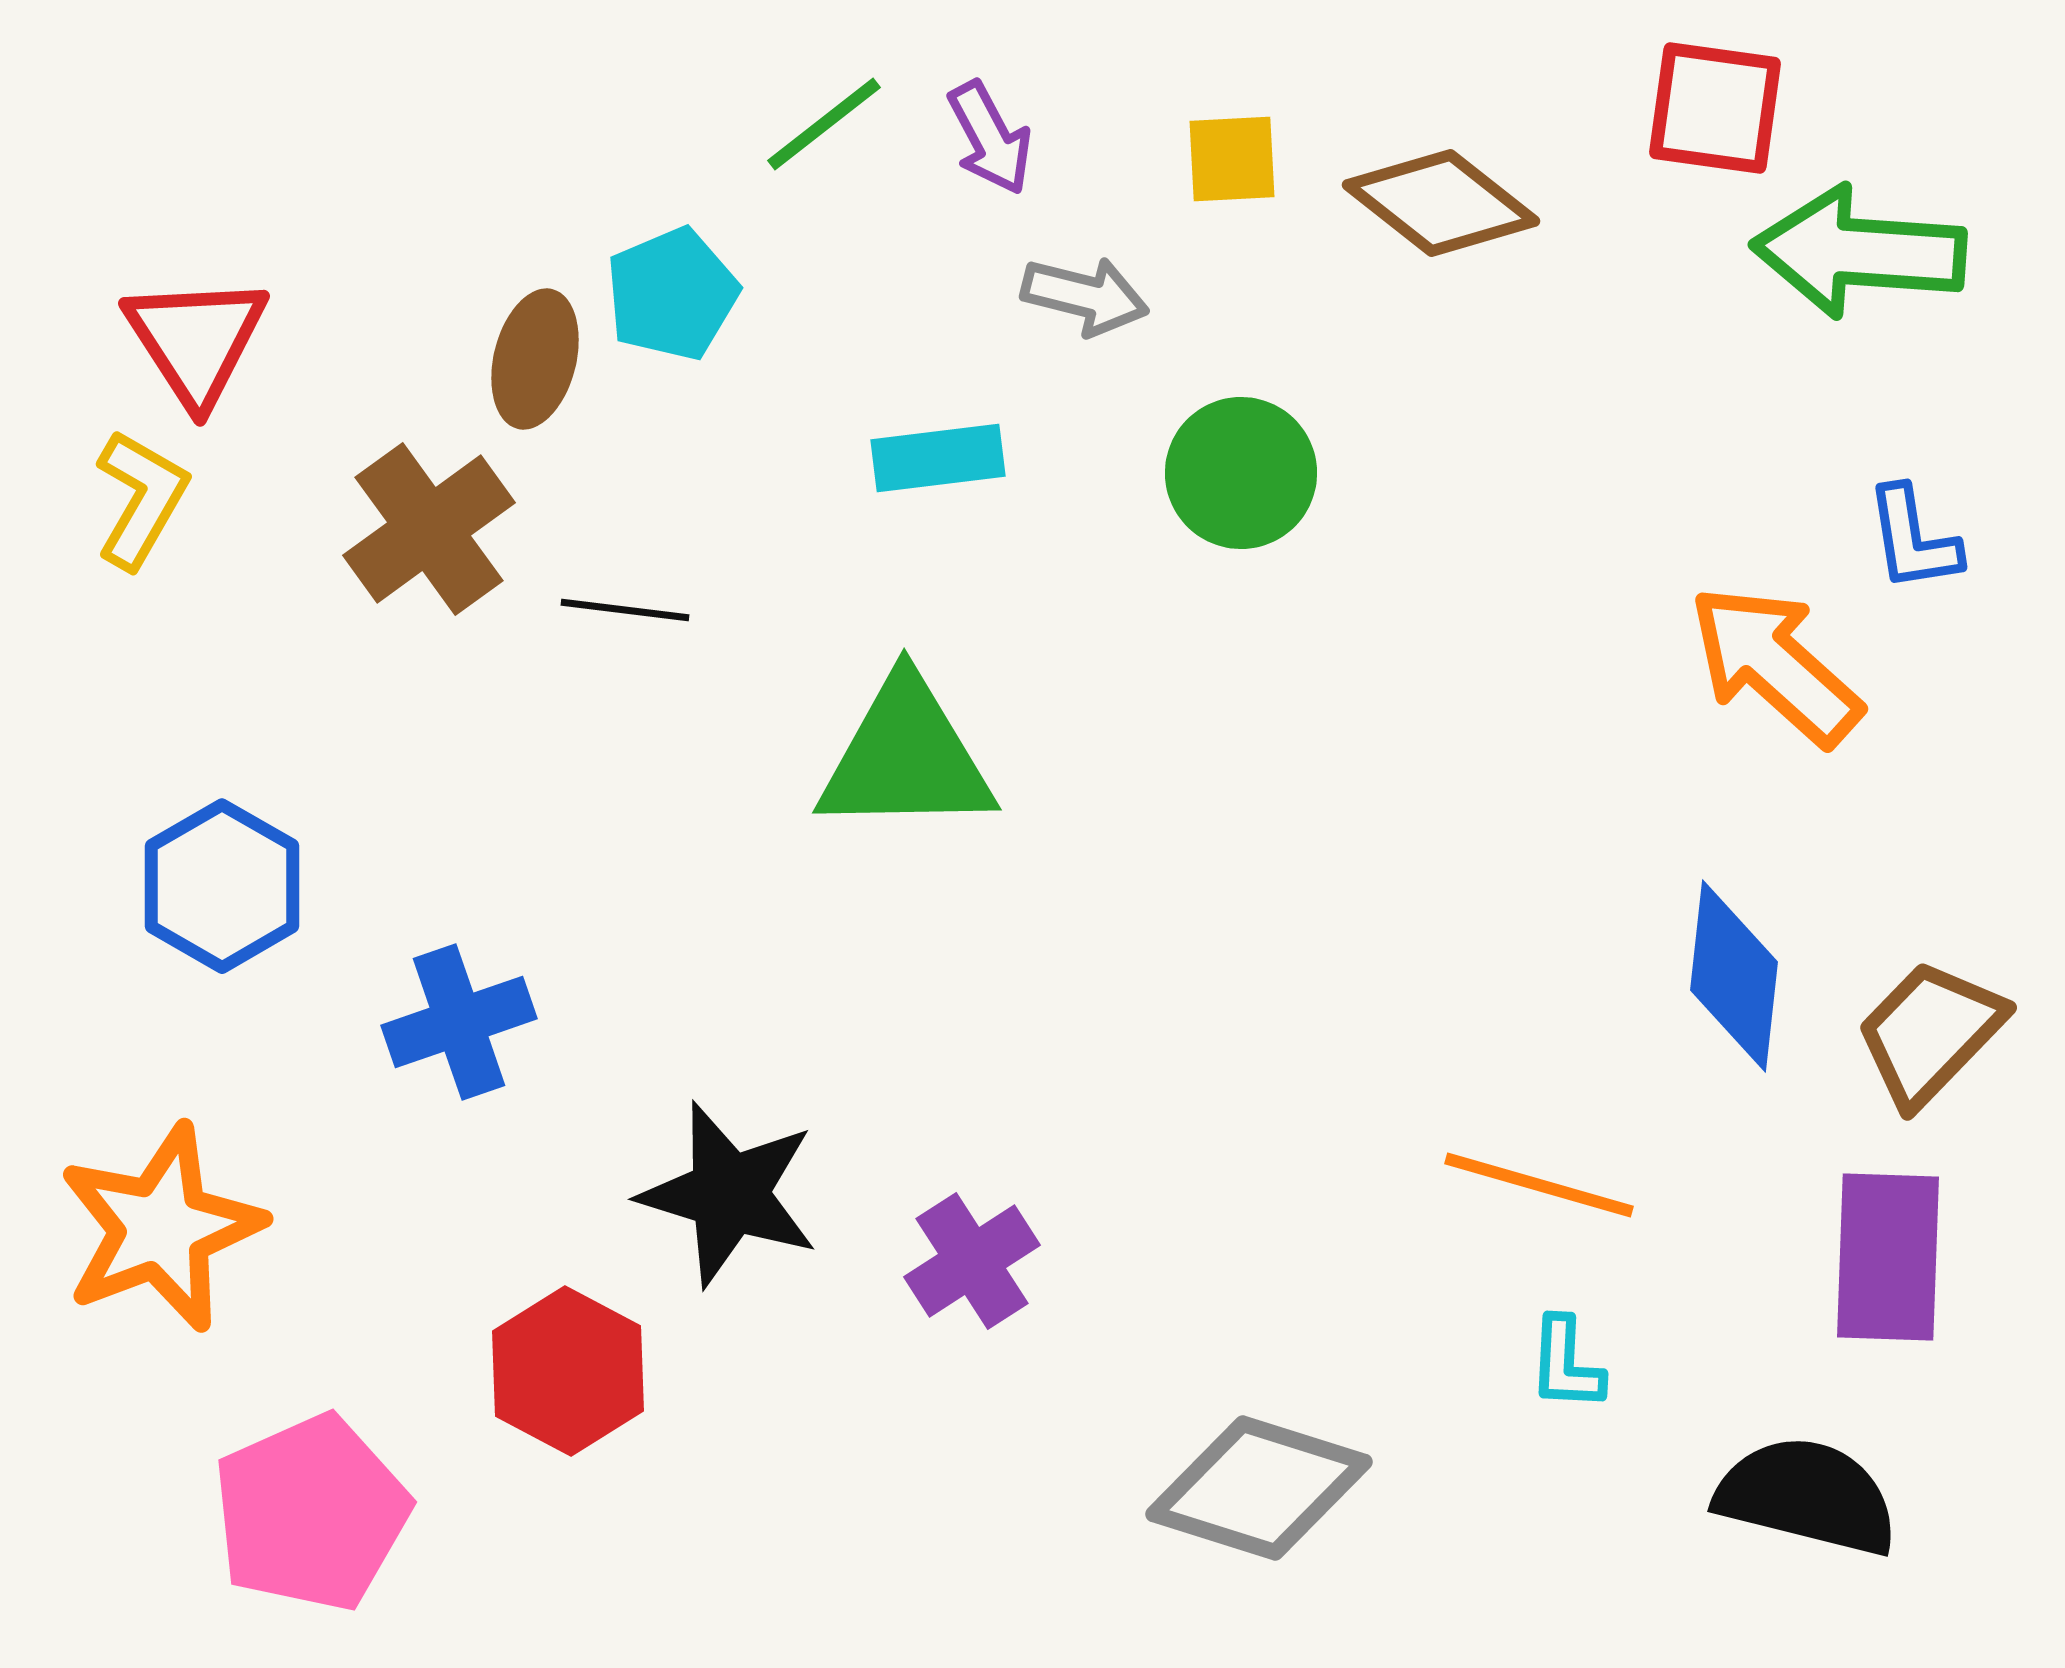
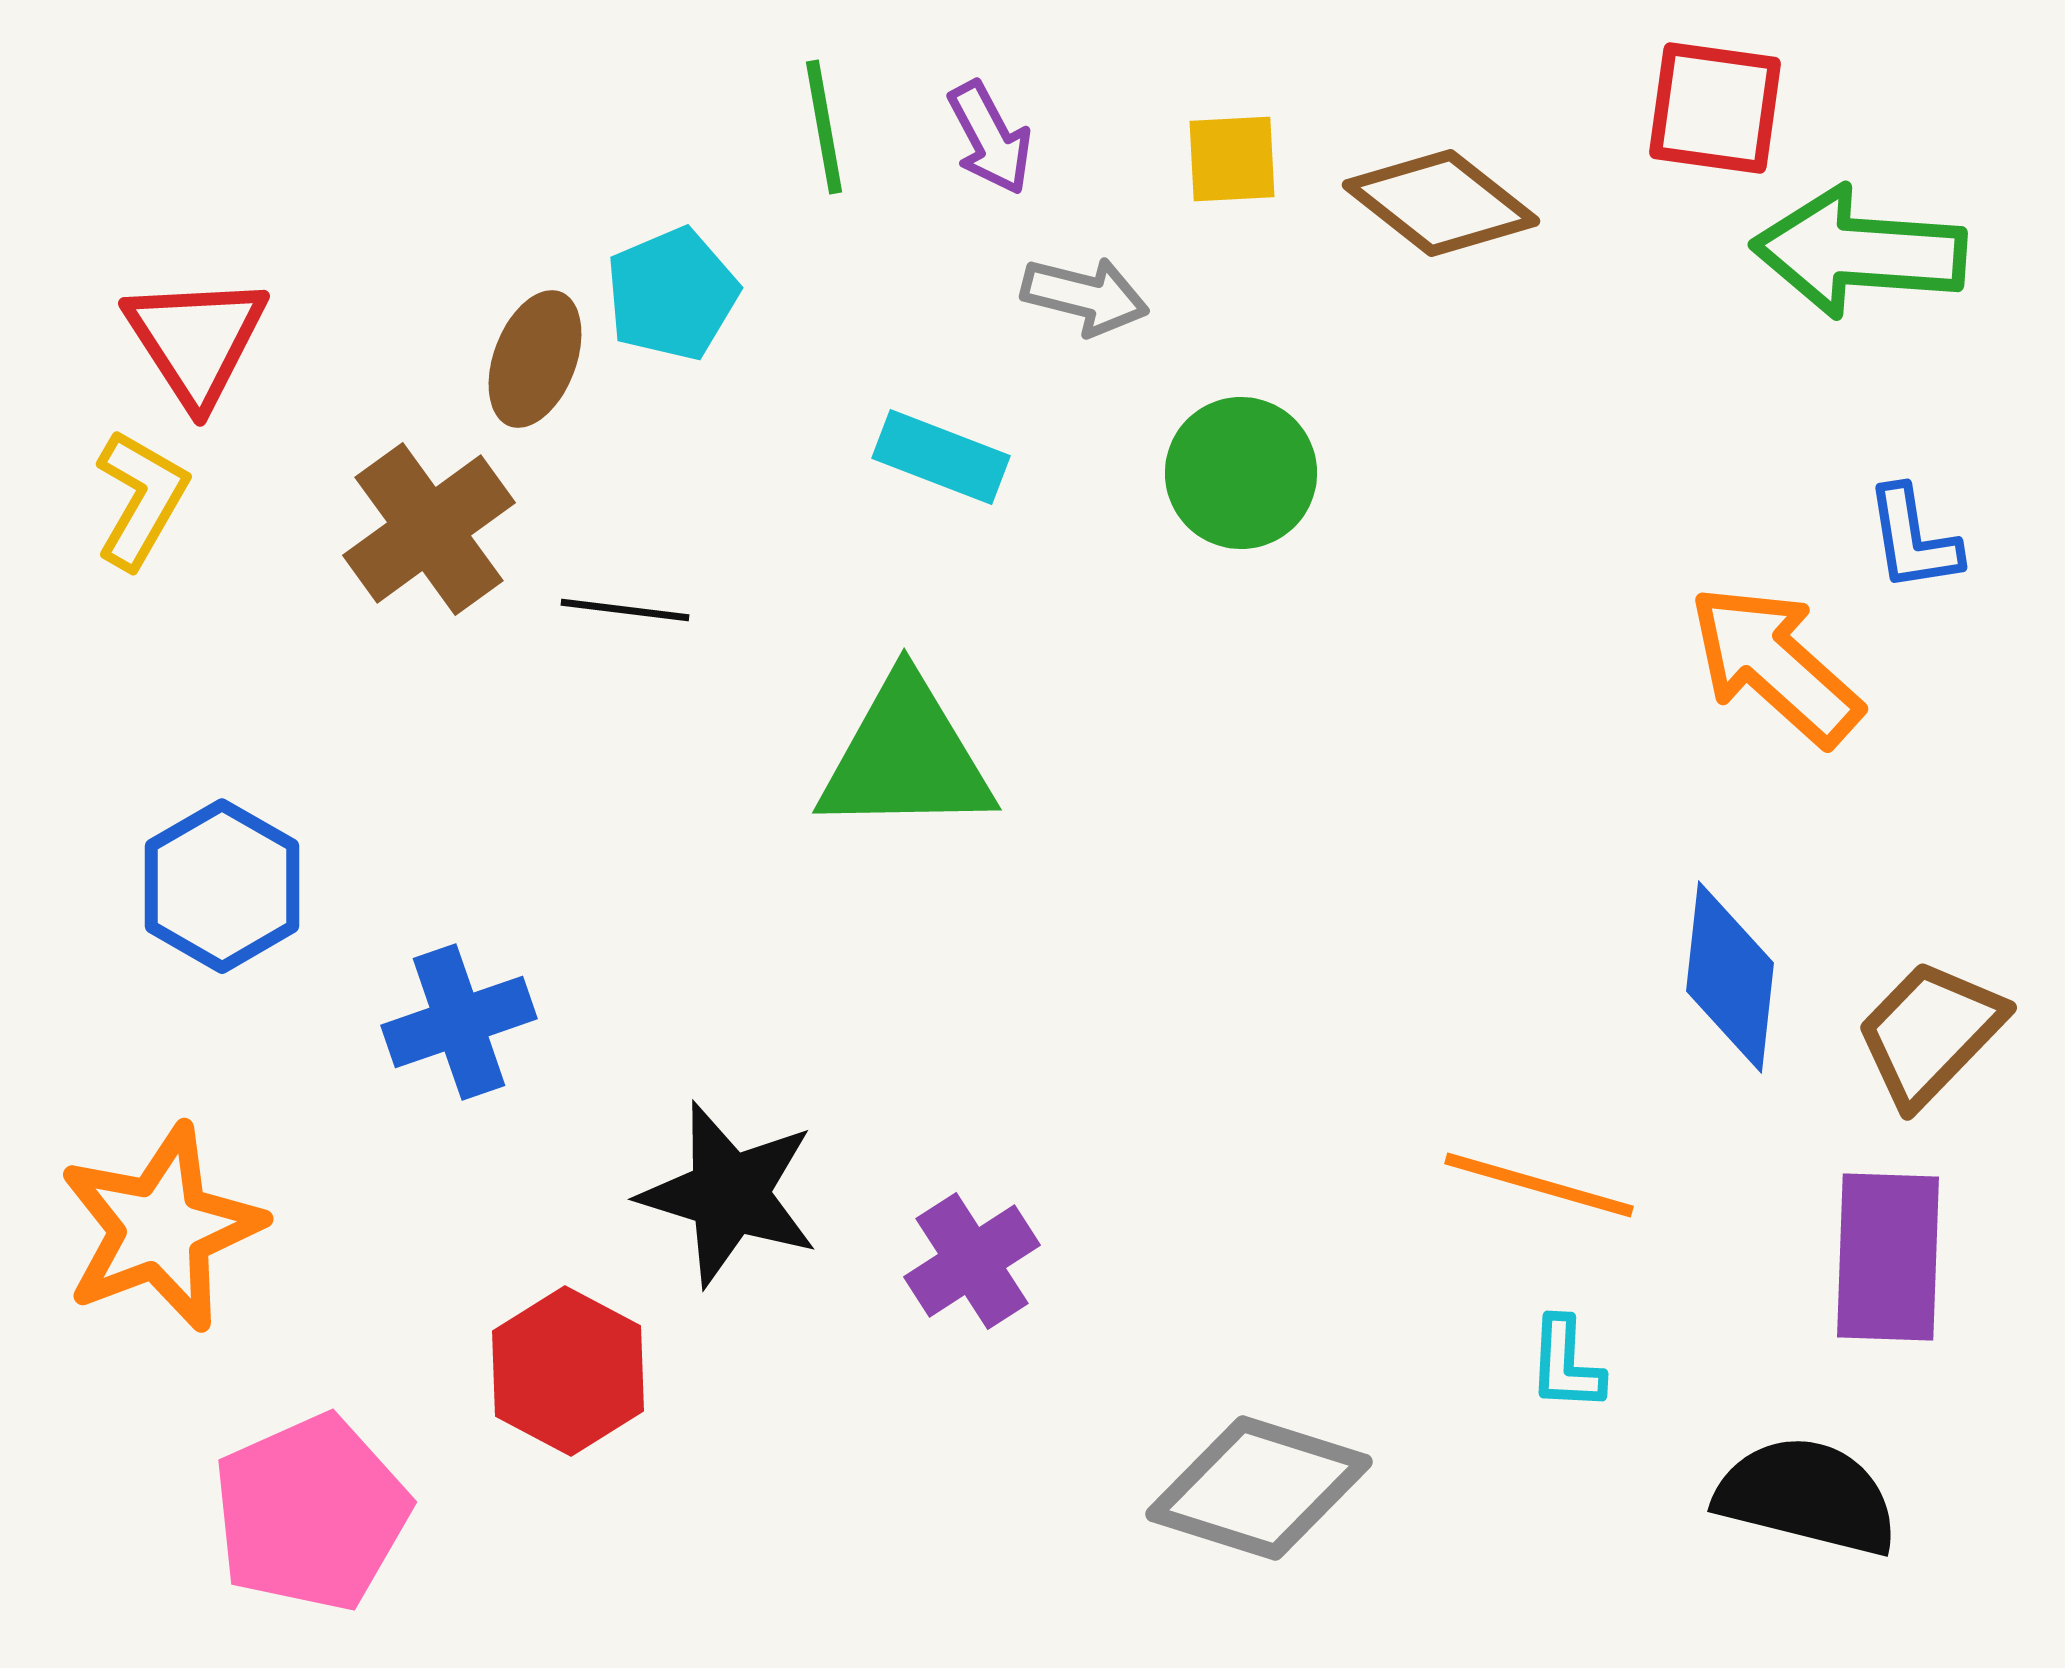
green line: moved 3 px down; rotated 62 degrees counterclockwise
brown ellipse: rotated 7 degrees clockwise
cyan rectangle: moved 3 px right, 1 px up; rotated 28 degrees clockwise
blue diamond: moved 4 px left, 1 px down
